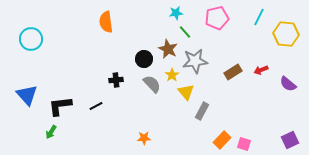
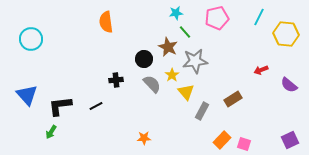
brown star: moved 2 px up
brown rectangle: moved 27 px down
purple semicircle: moved 1 px right, 1 px down
